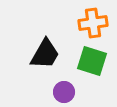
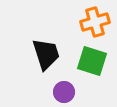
orange cross: moved 2 px right, 1 px up; rotated 8 degrees counterclockwise
black trapezoid: moved 1 px right; rotated 48 degrees counterclockwise
